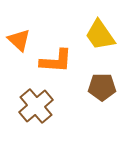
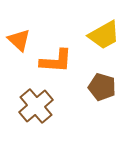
yellow trapezoid: moved 4 px right; rotated 84 degrees counterclockwise
brown pentagon: rotated 16 degrees clockwise
